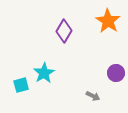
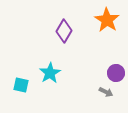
orange star: moved 1 px left, 1 px up
cyan star: moved 6 px right
cyan square: rotated 28 degrees clockwise
gray arrow: moved 13 px right, 4 px up
